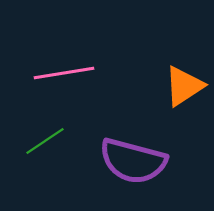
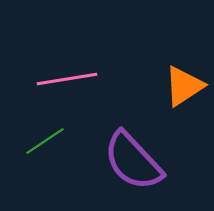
pink line: moved 3 px right, 6 px down
purple semicircle: rotated 32 degrees clockwise
